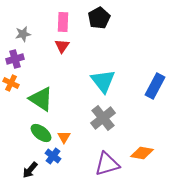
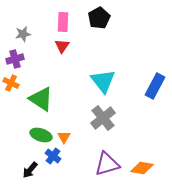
green ellipse: moved 2 px down; rotated 20 degrees counterclockwise
orange diamond: moved 15 px down
